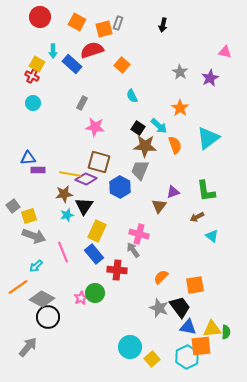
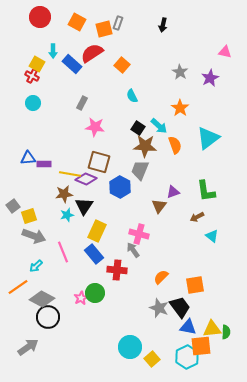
red semicircle at (92, 50): moved 3 px down; rotated 15 degrees counterclockwise
purple rectangle at (38, 170): moved 6 px right, 6 px up
gray arrow at (28, 347): rotated 15 degrees clockwise
